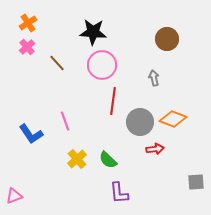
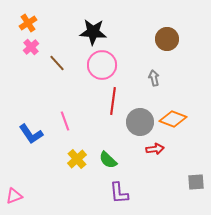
pink cross: moved 4 px right
